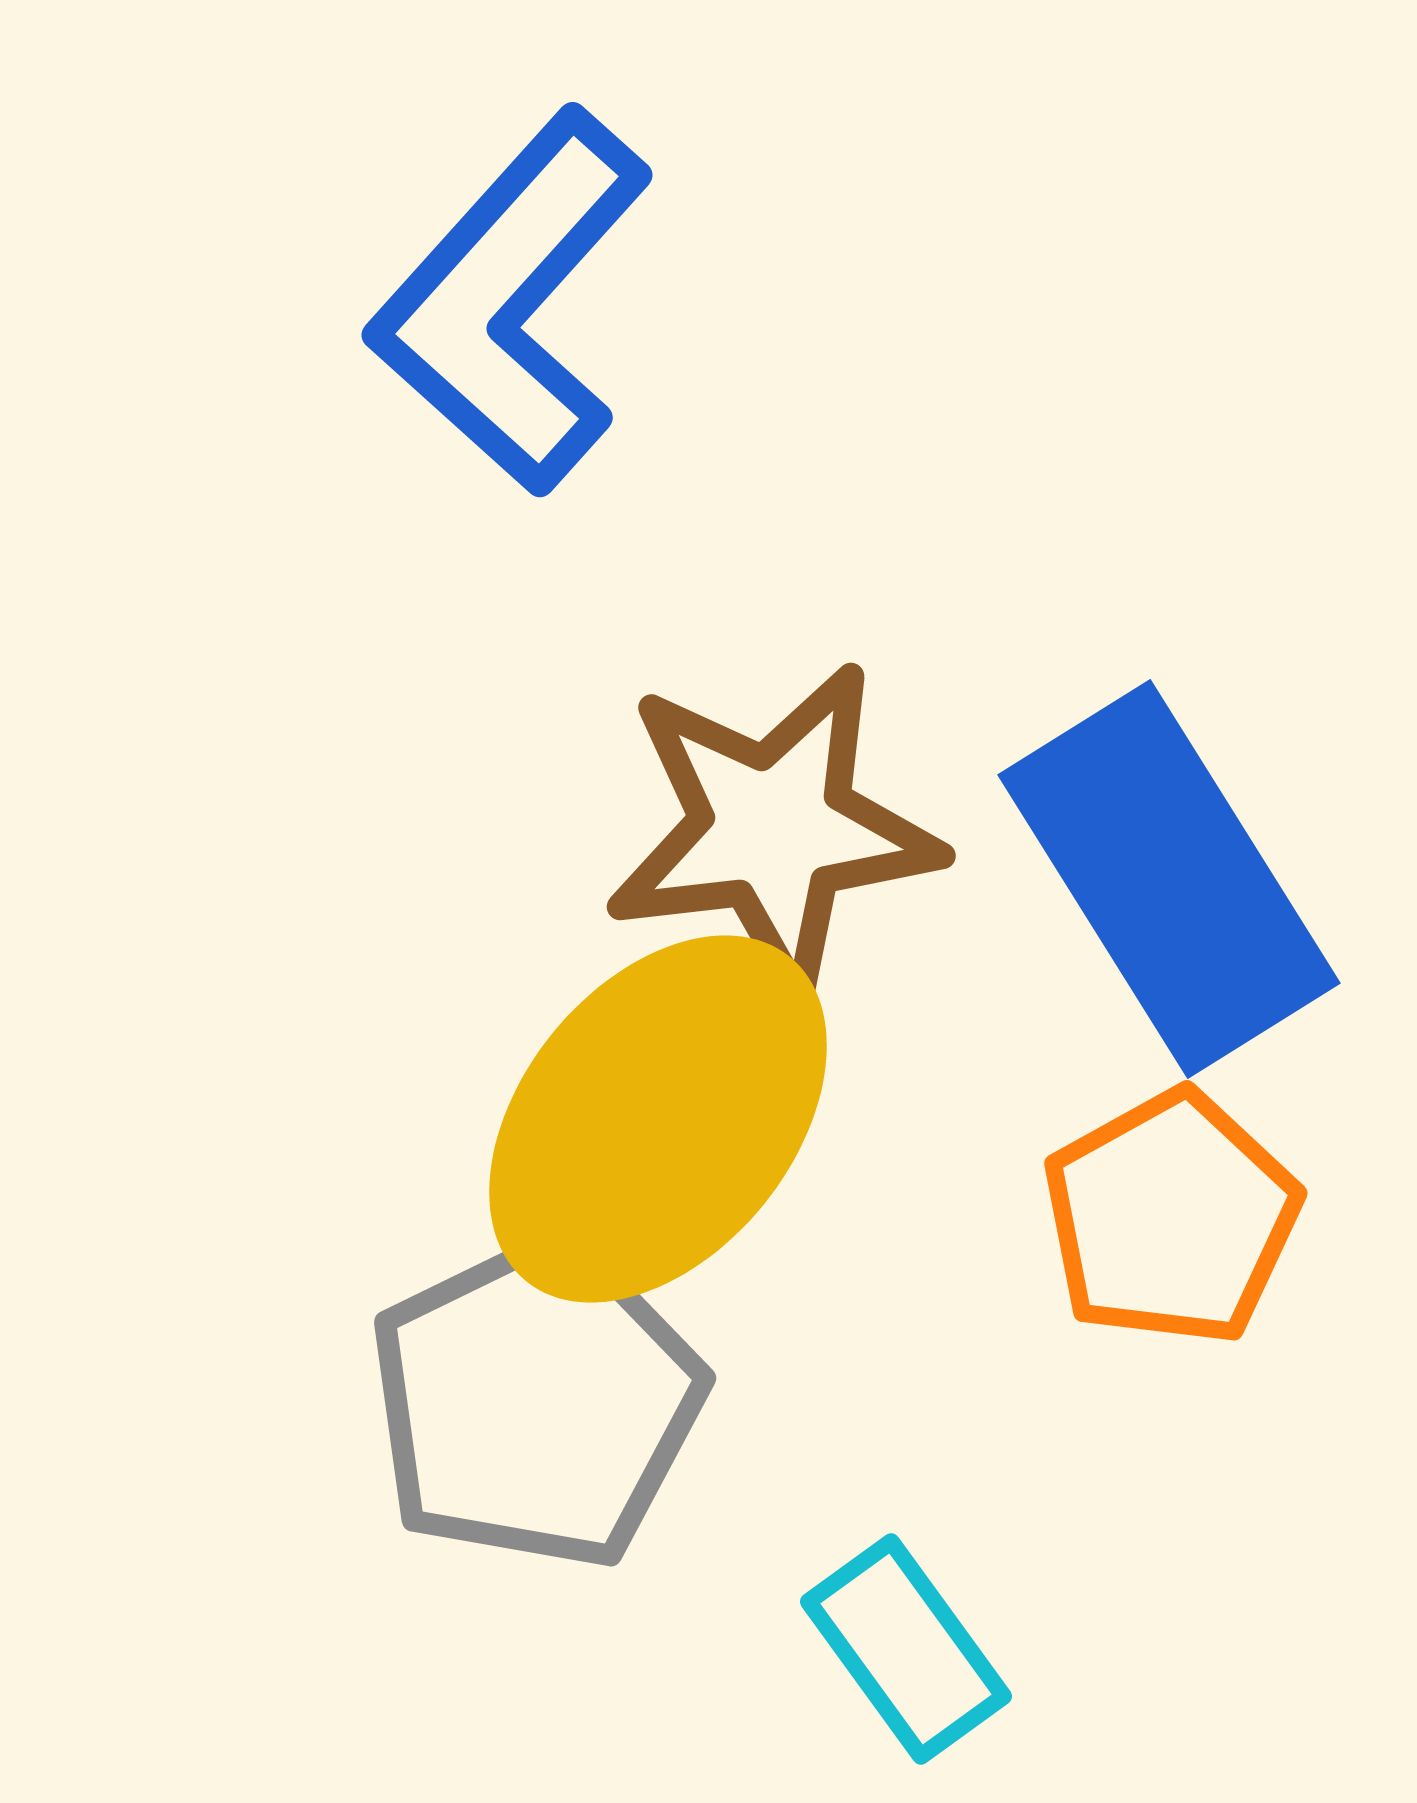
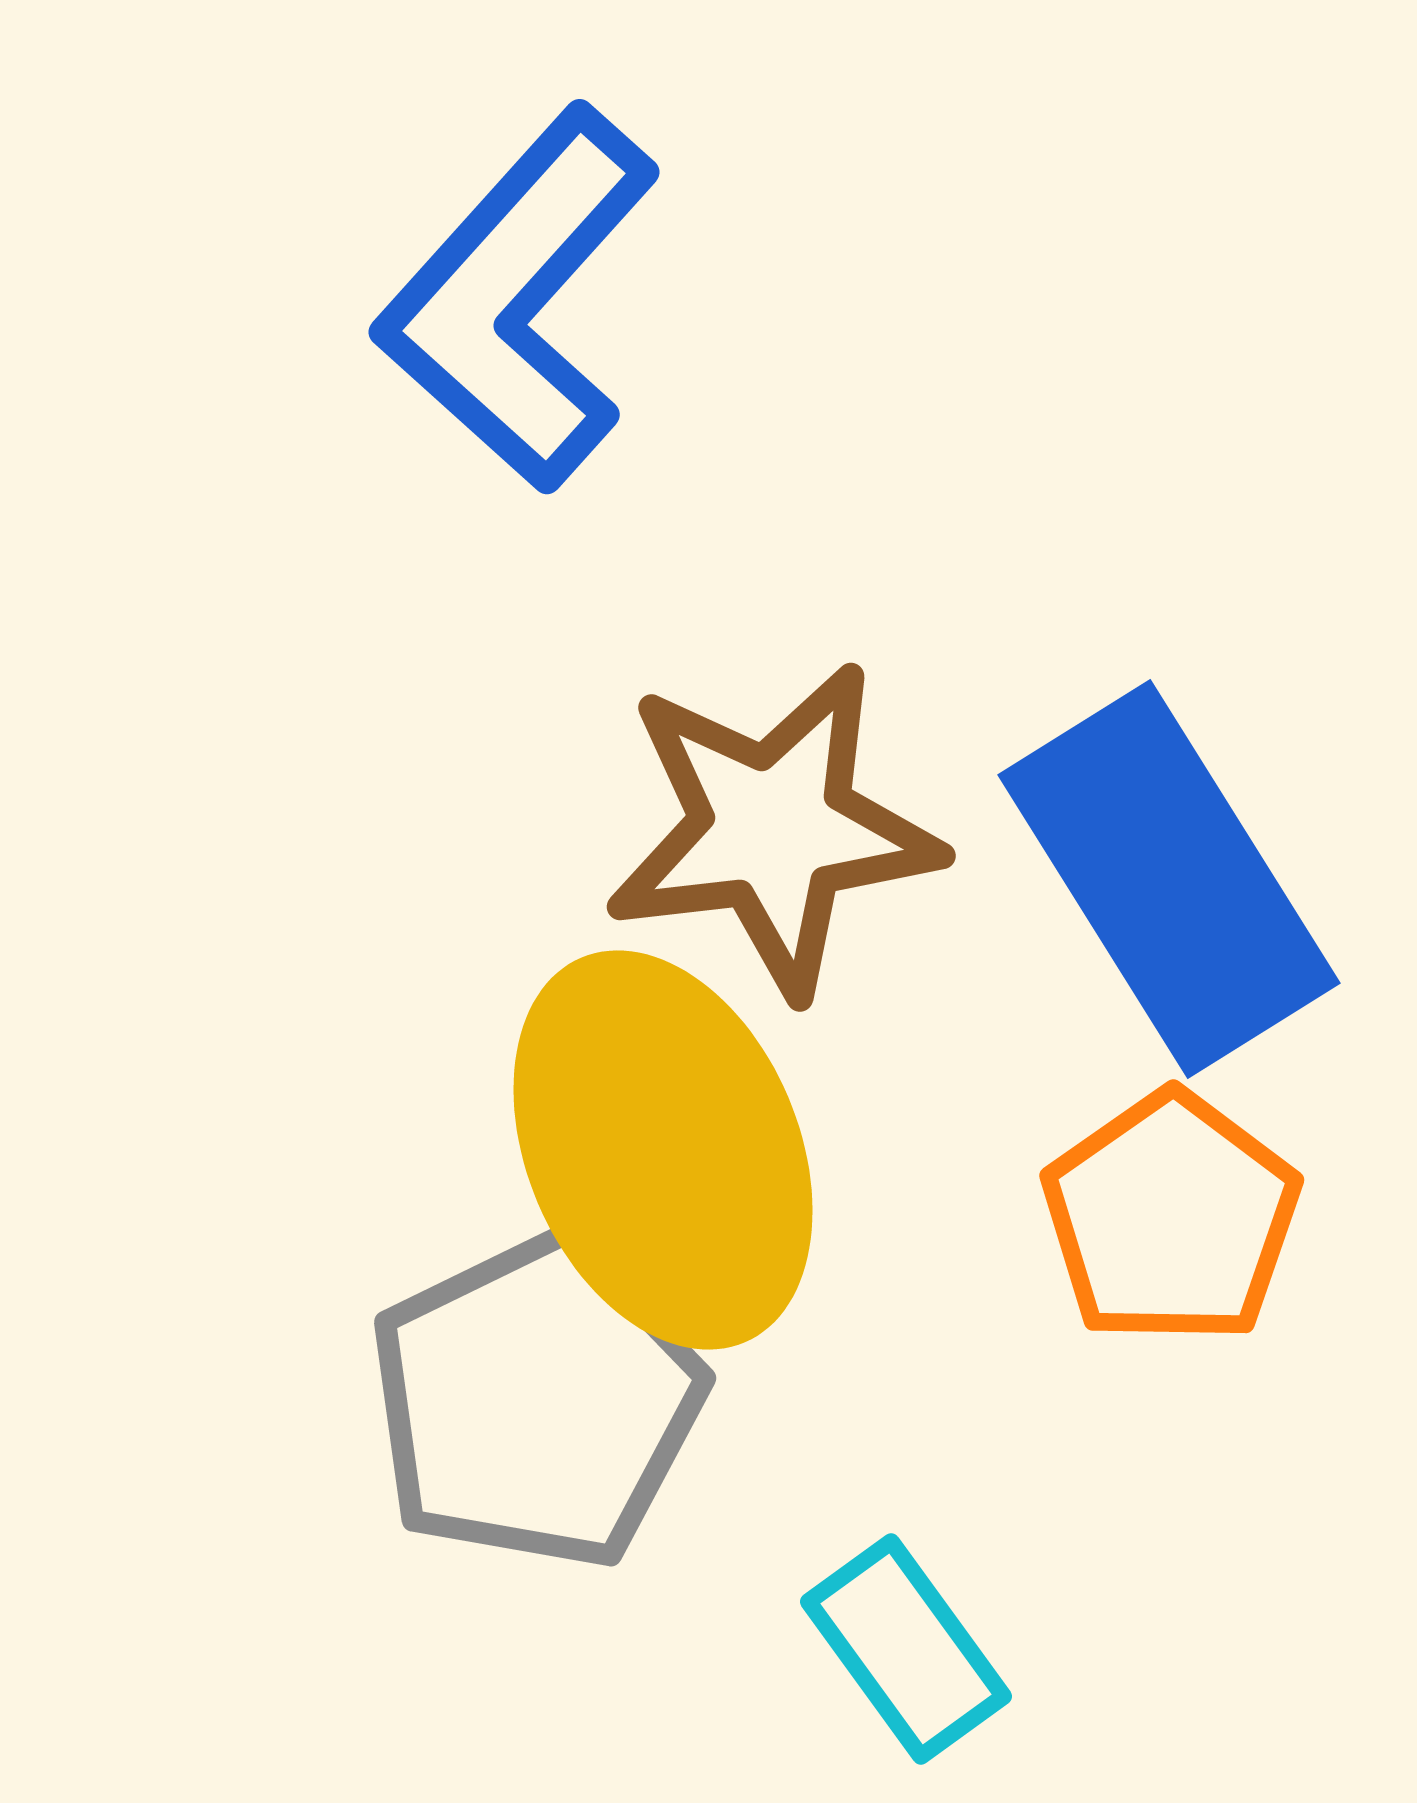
blue L-shape: moved 7 px right, 3 px up
yellow ellipse: moved 5 px right, 31 px down; rotated 62 degrees counterclockwise
orange pentagon: rotated 6 degrees counterclockwise
